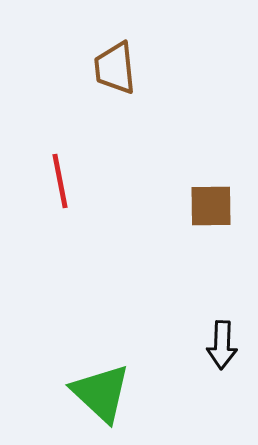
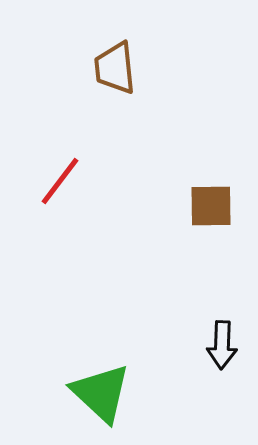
red line: rotated 48 degrees clockwise
